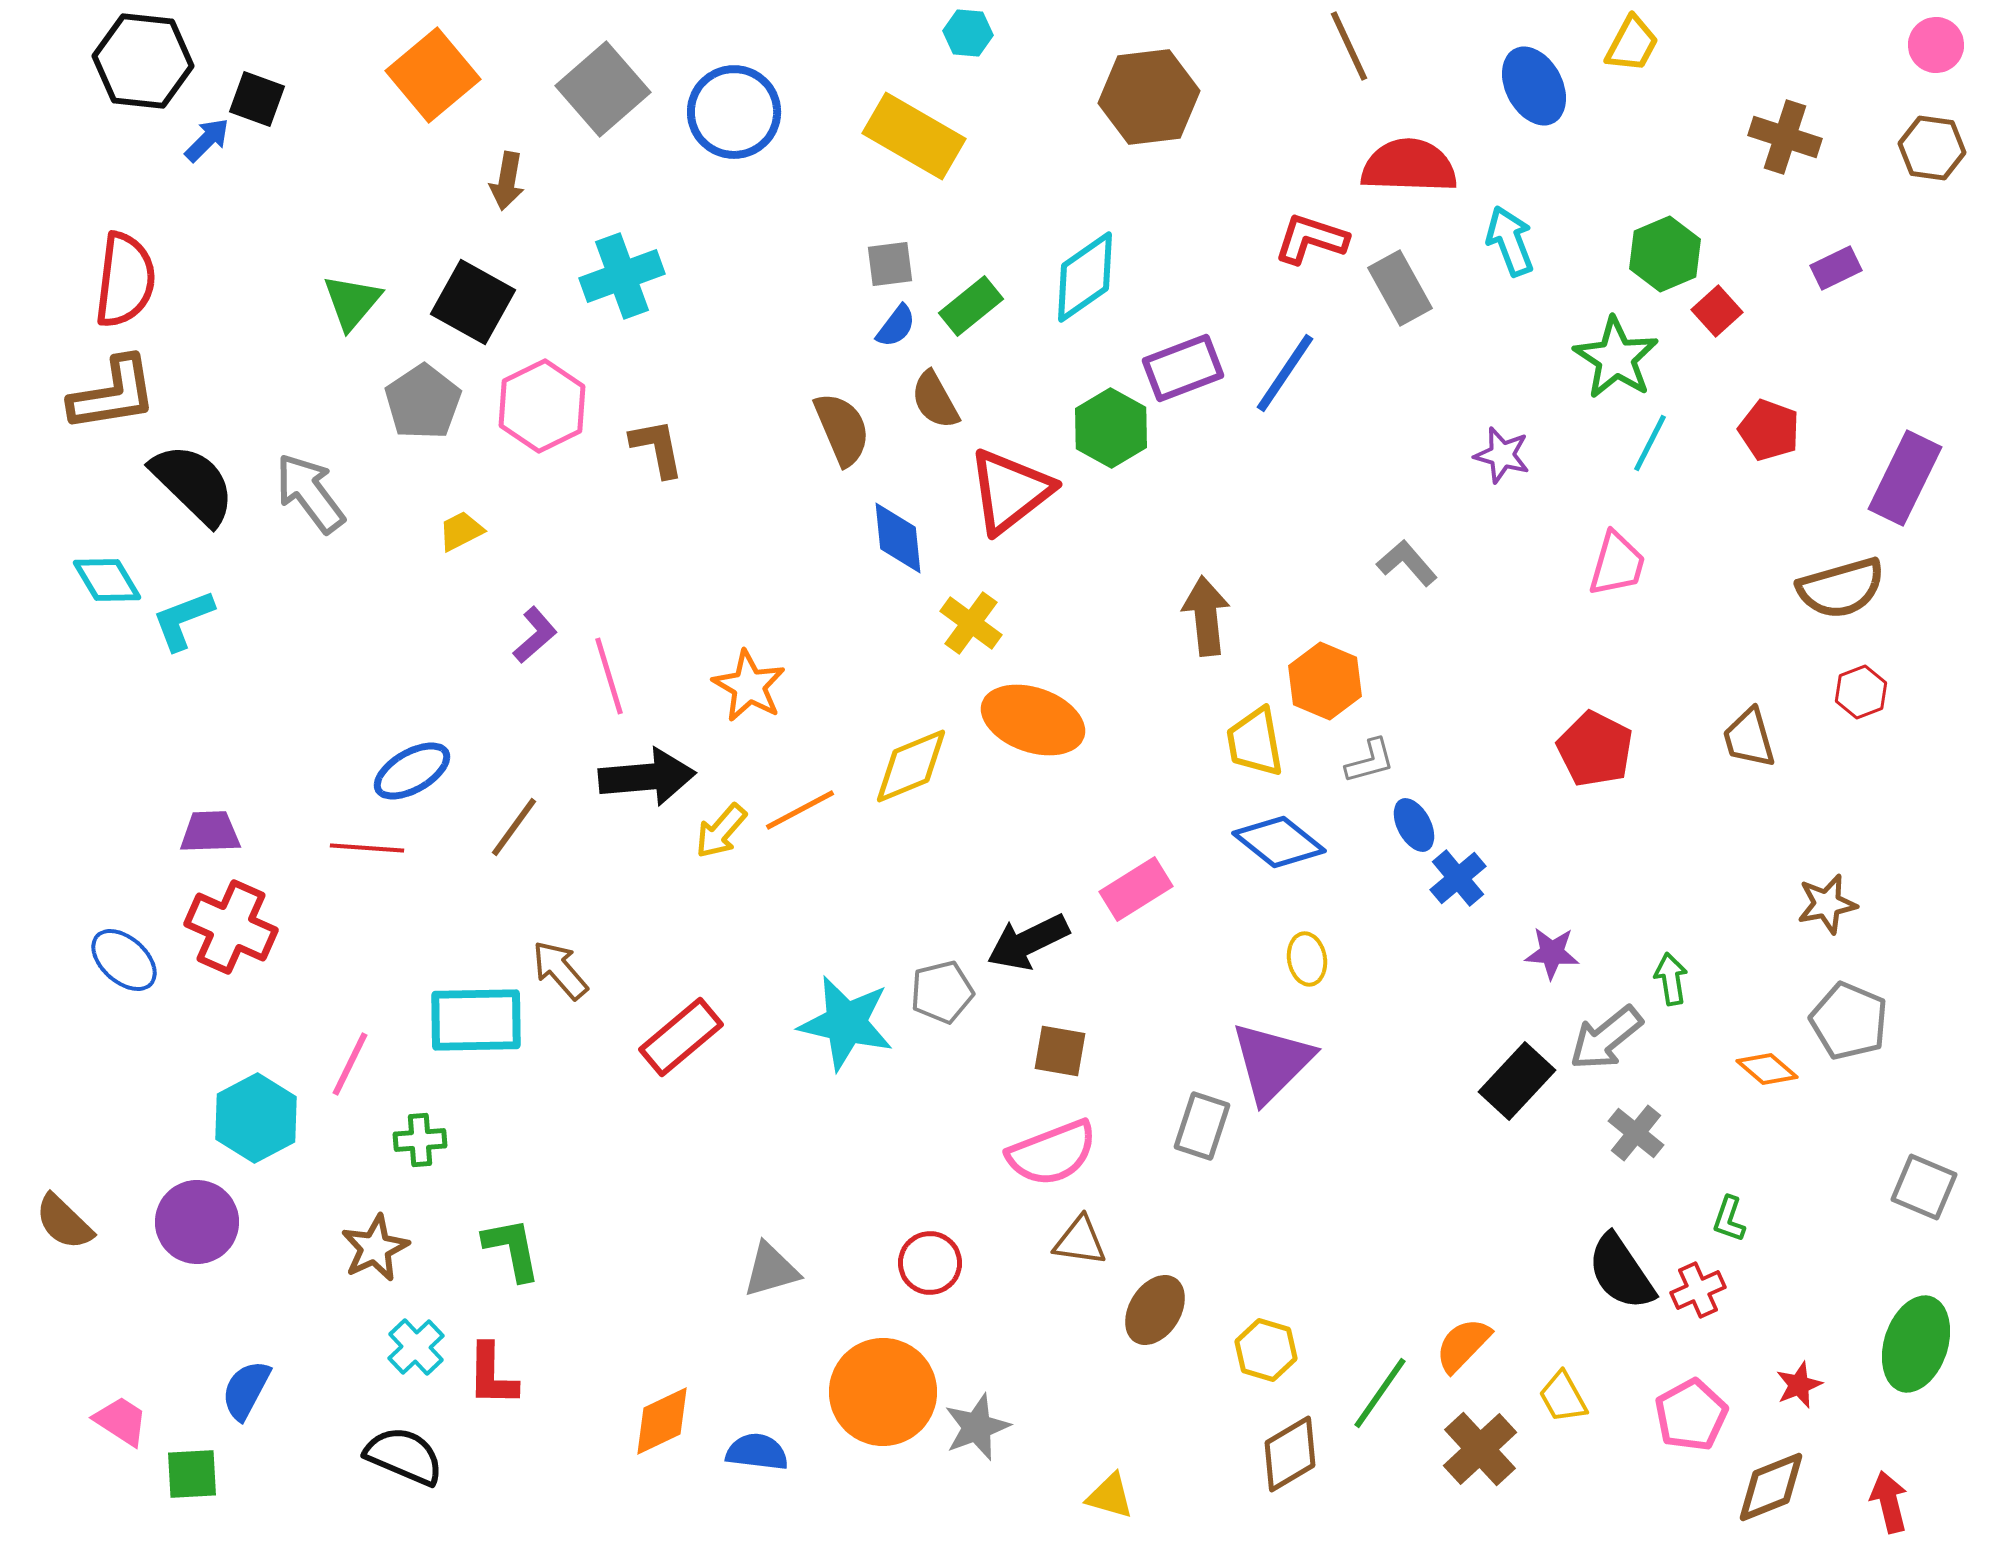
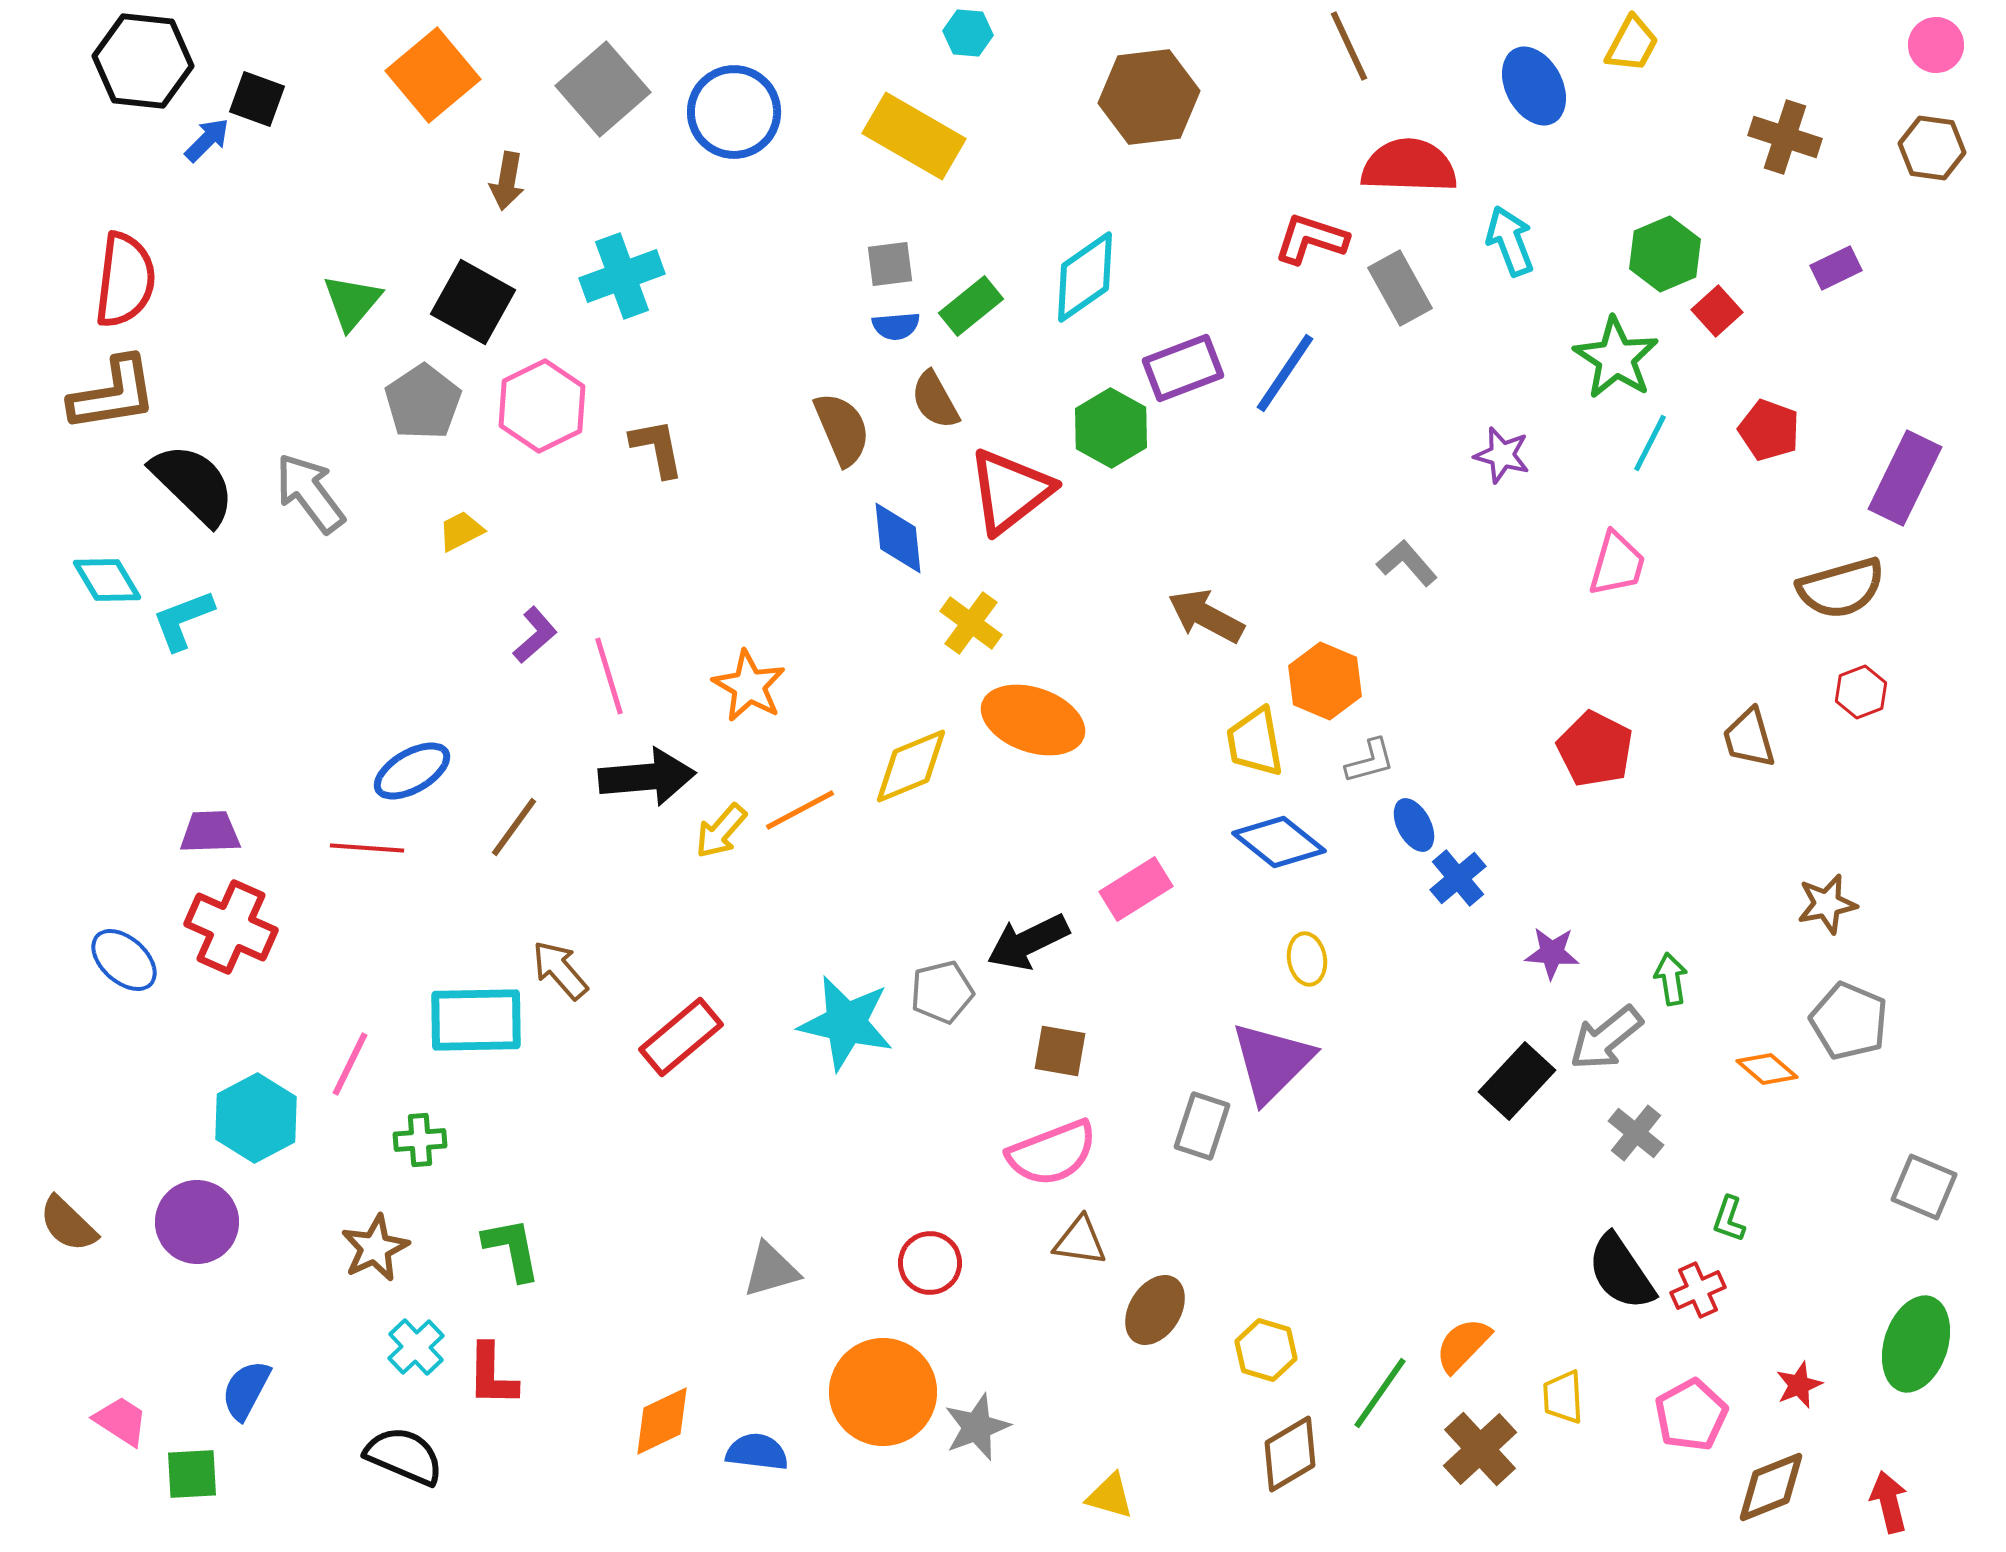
blue semicircle at (896, 326): rotated 48 degrees clockwise
brown arrow at (1206, 616): rotated 56 degrees counterclockwise
brown semicircle at (64, 1222): moved 4 px right, 2 px down
yellow trapezoid at (1563, 1397): rotated 26 degrees clockwise
